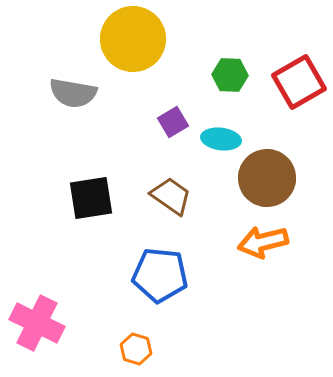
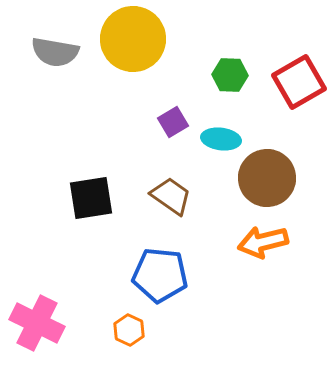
gray semicircle: moved 18 px left, 41 px up
orange hexagon: moved 7 px left, 19 px up; rotated 8 degrees clockwise
